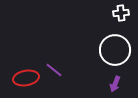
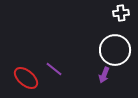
purple line: moved 1 px up
red ellipse: rotated 50 degrees clockwise
purple arrow: moved 11 px left, 9 px up
